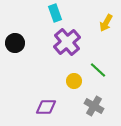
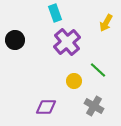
black circle: moved 3 px up
